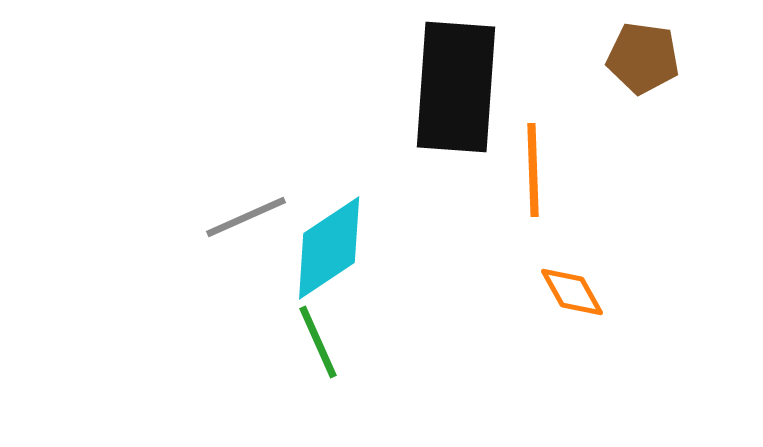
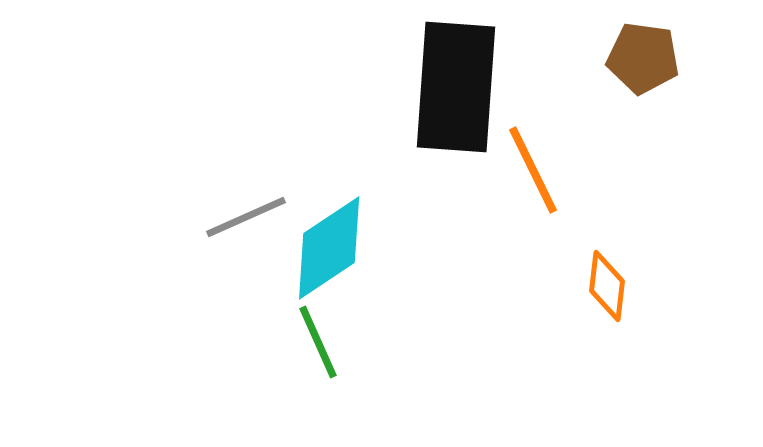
orange line: rotated 24 degrees counterclockwise
orange diamond: moved 35 px right, 6 px up; rotated 36 degrees clockwise
